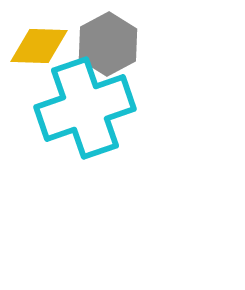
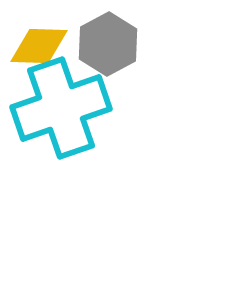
cyan cross: moved 24 px left
